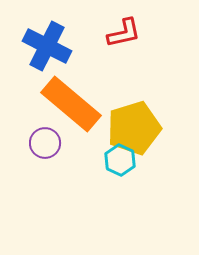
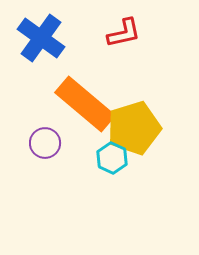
blue cross: moved 6 px left, 8 px up; rotated 9 degrees clockwise
orange rectangle: moved 14 px right
cyan hexagon: moved 8 px left, 2 px up
